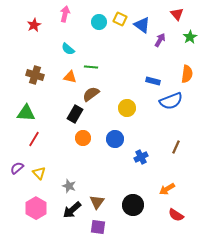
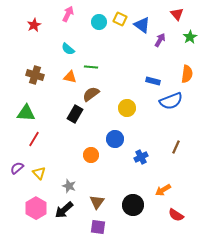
pink arrow: moved 3 px right; rotated 14 degrees clockwise
orange circle: moved 8 px right, 17 px down
orange arrow: moved 4 px left, 1 px down
black arrow: moved 8 px left
